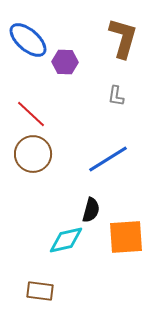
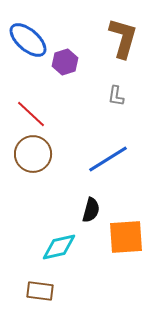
purple hexagon: rotated 20 degrees counterclockwise
cyan diamond: moved 7 px left, 7 px down
